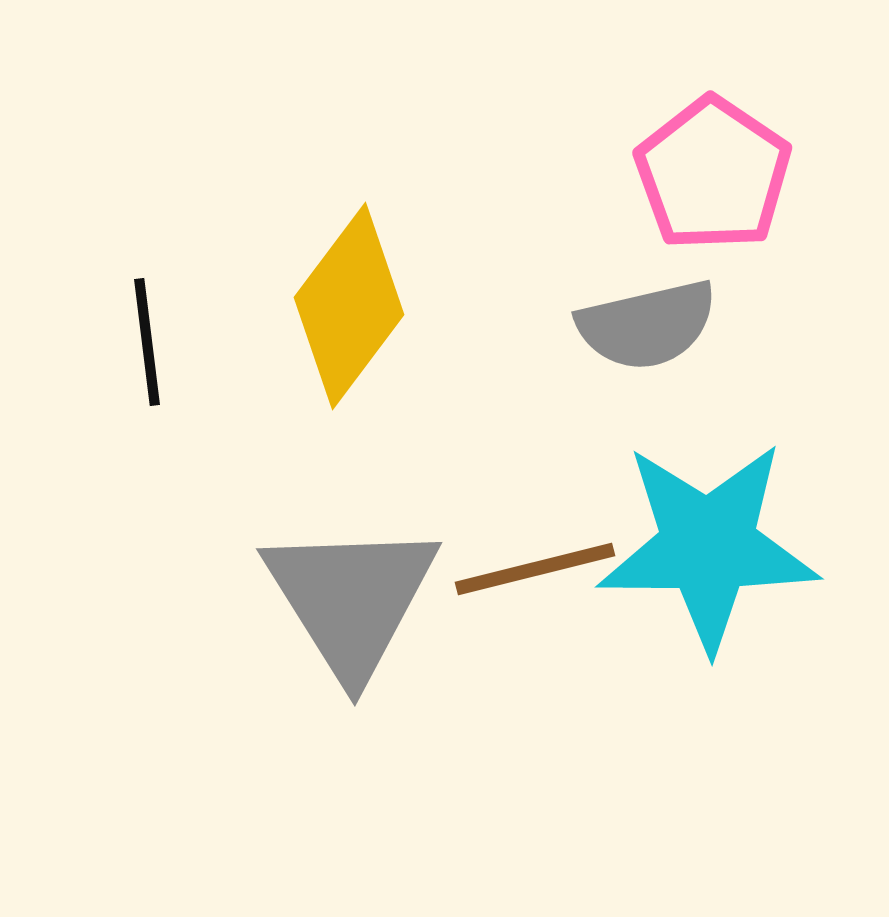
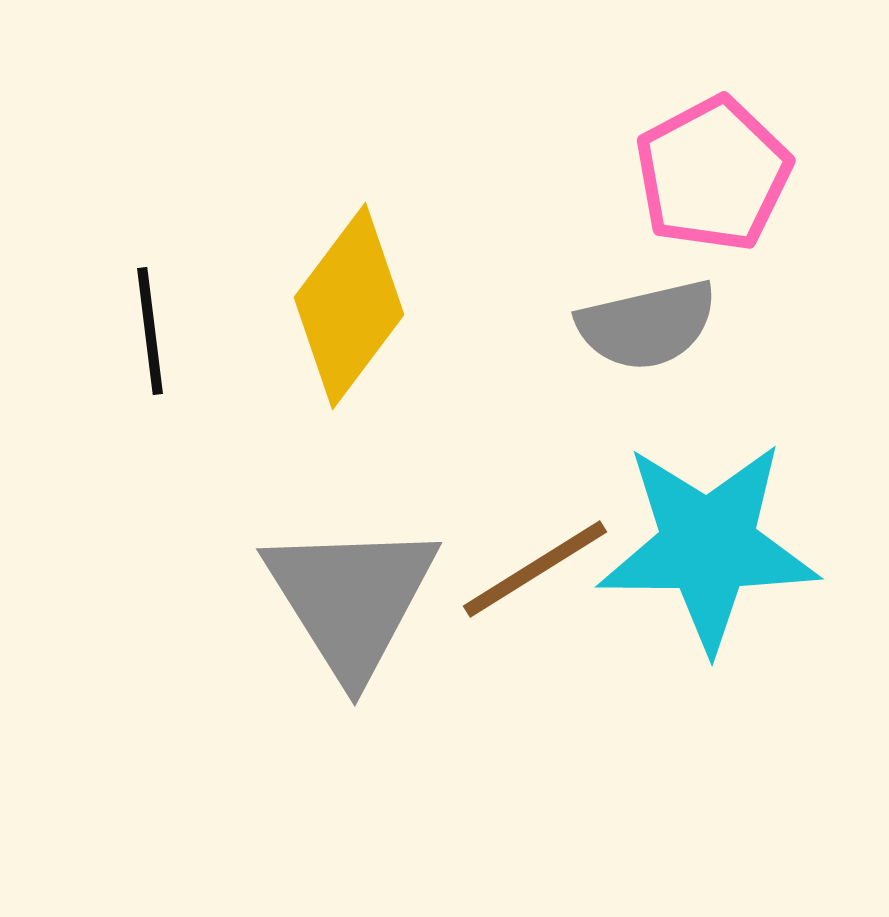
pink pentagon: rotated 10 degrees clockwise
black line: moved 3 px right, 11 px up
brown line: rotated 18 degrees counterclockwise
